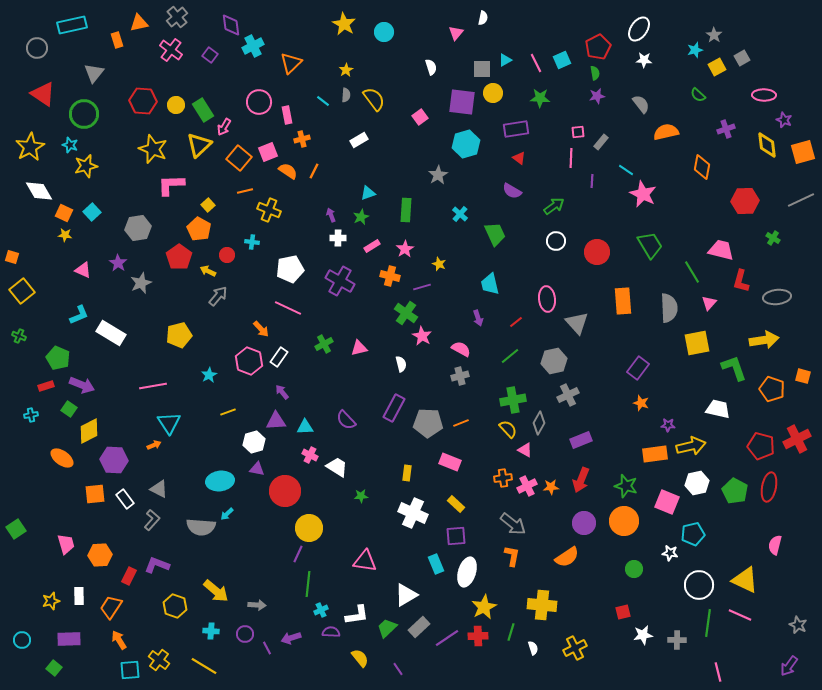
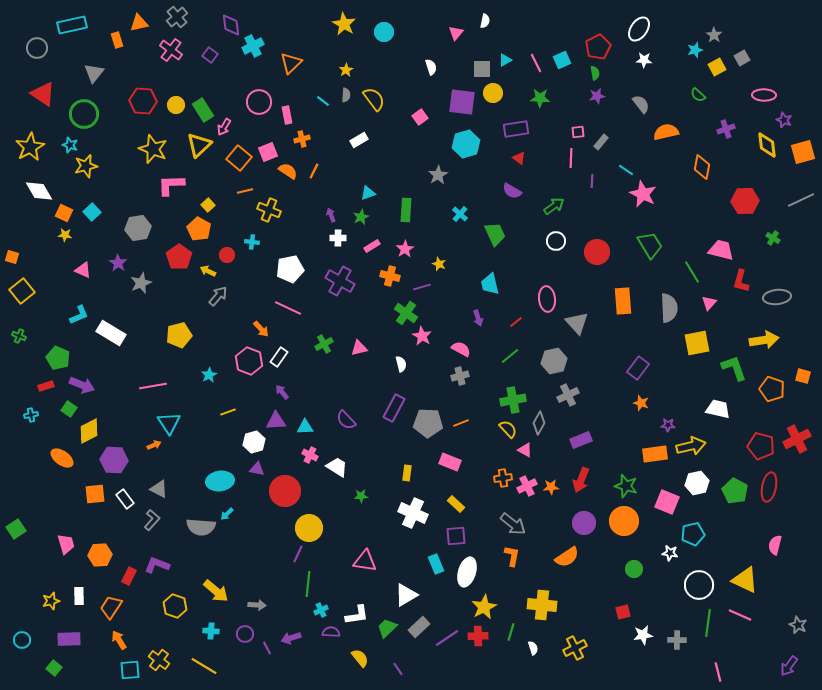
white semicircle at (483, 18): moved 2 px right, 3 px down
